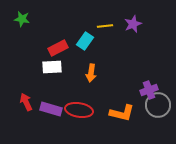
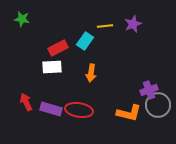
orange L-shape: moved 7 px right
